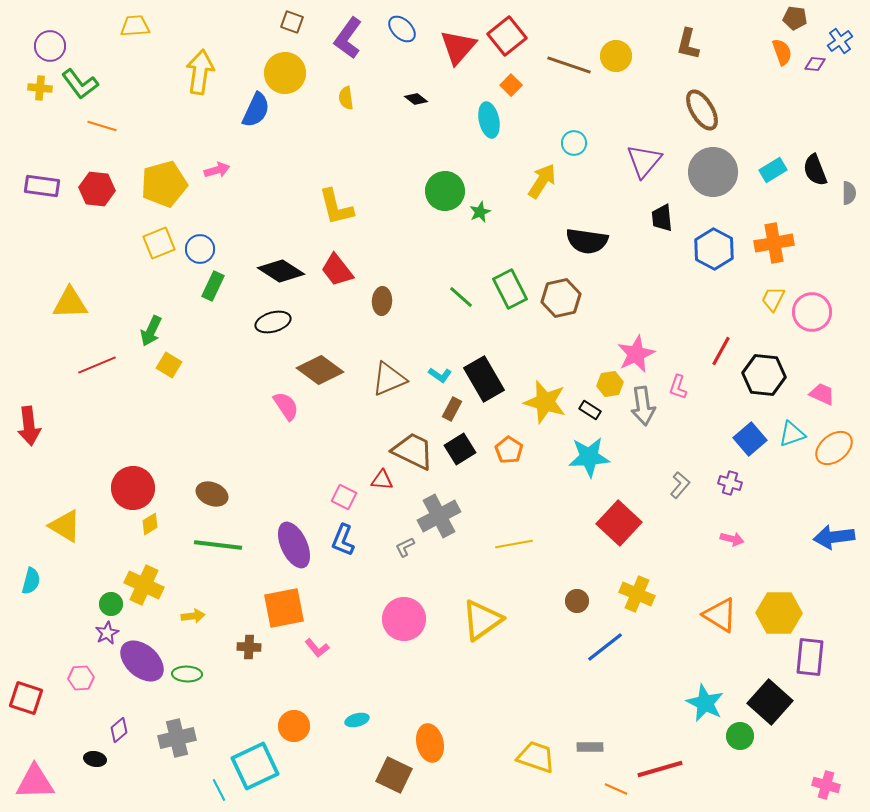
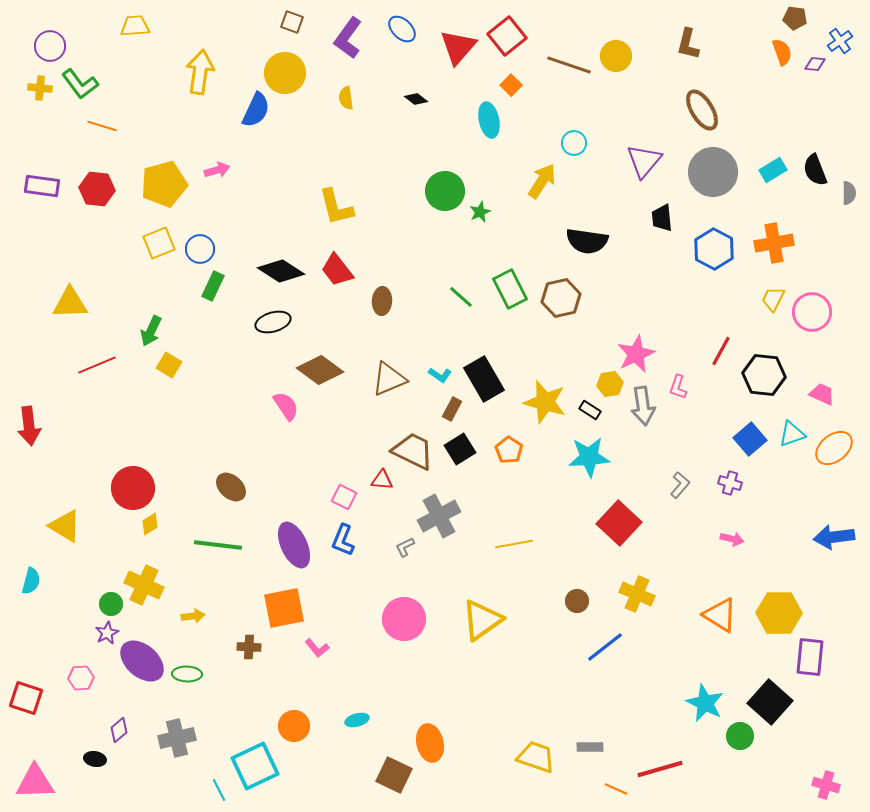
brown ellipse at (212, 494): moved 19 px right, 7 px up; rotated 20 degrees clockwise
